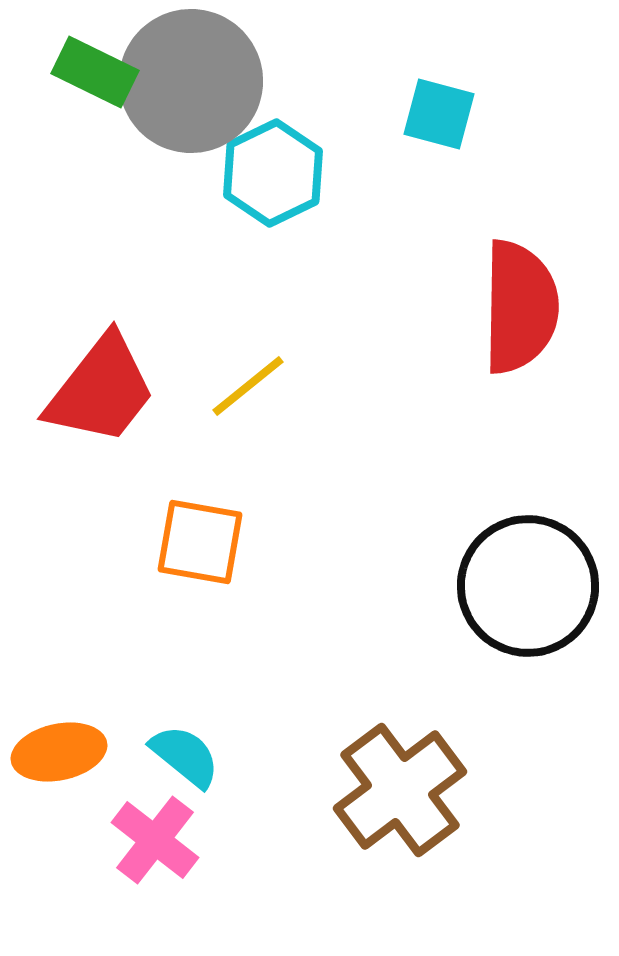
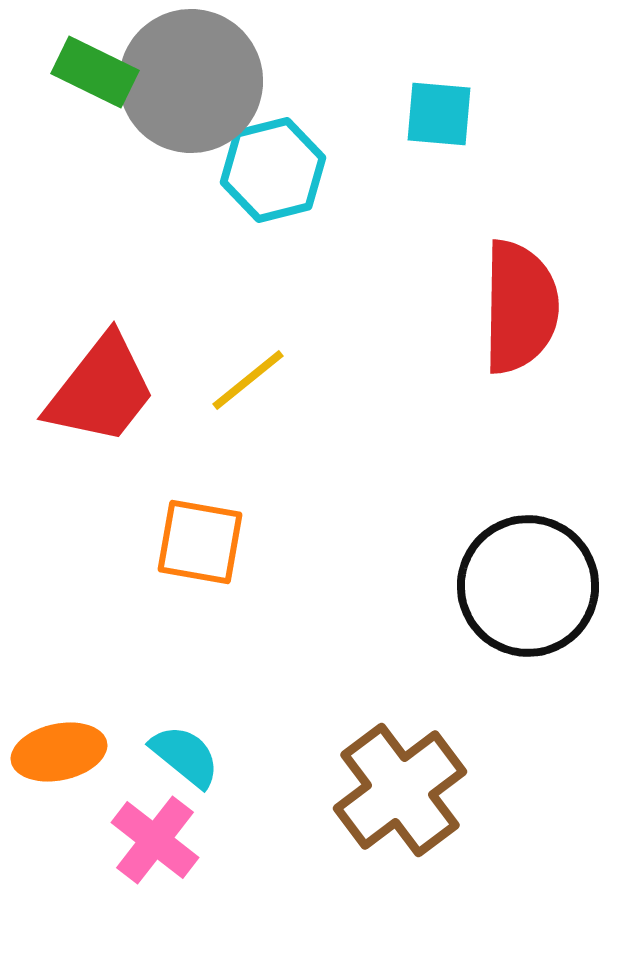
cyan square: rotated 10 degrees counterclockwise
cyan hexagon: moved 3 px up; rotated 12 degrees clockwise
yellow line: moved 6 px up
